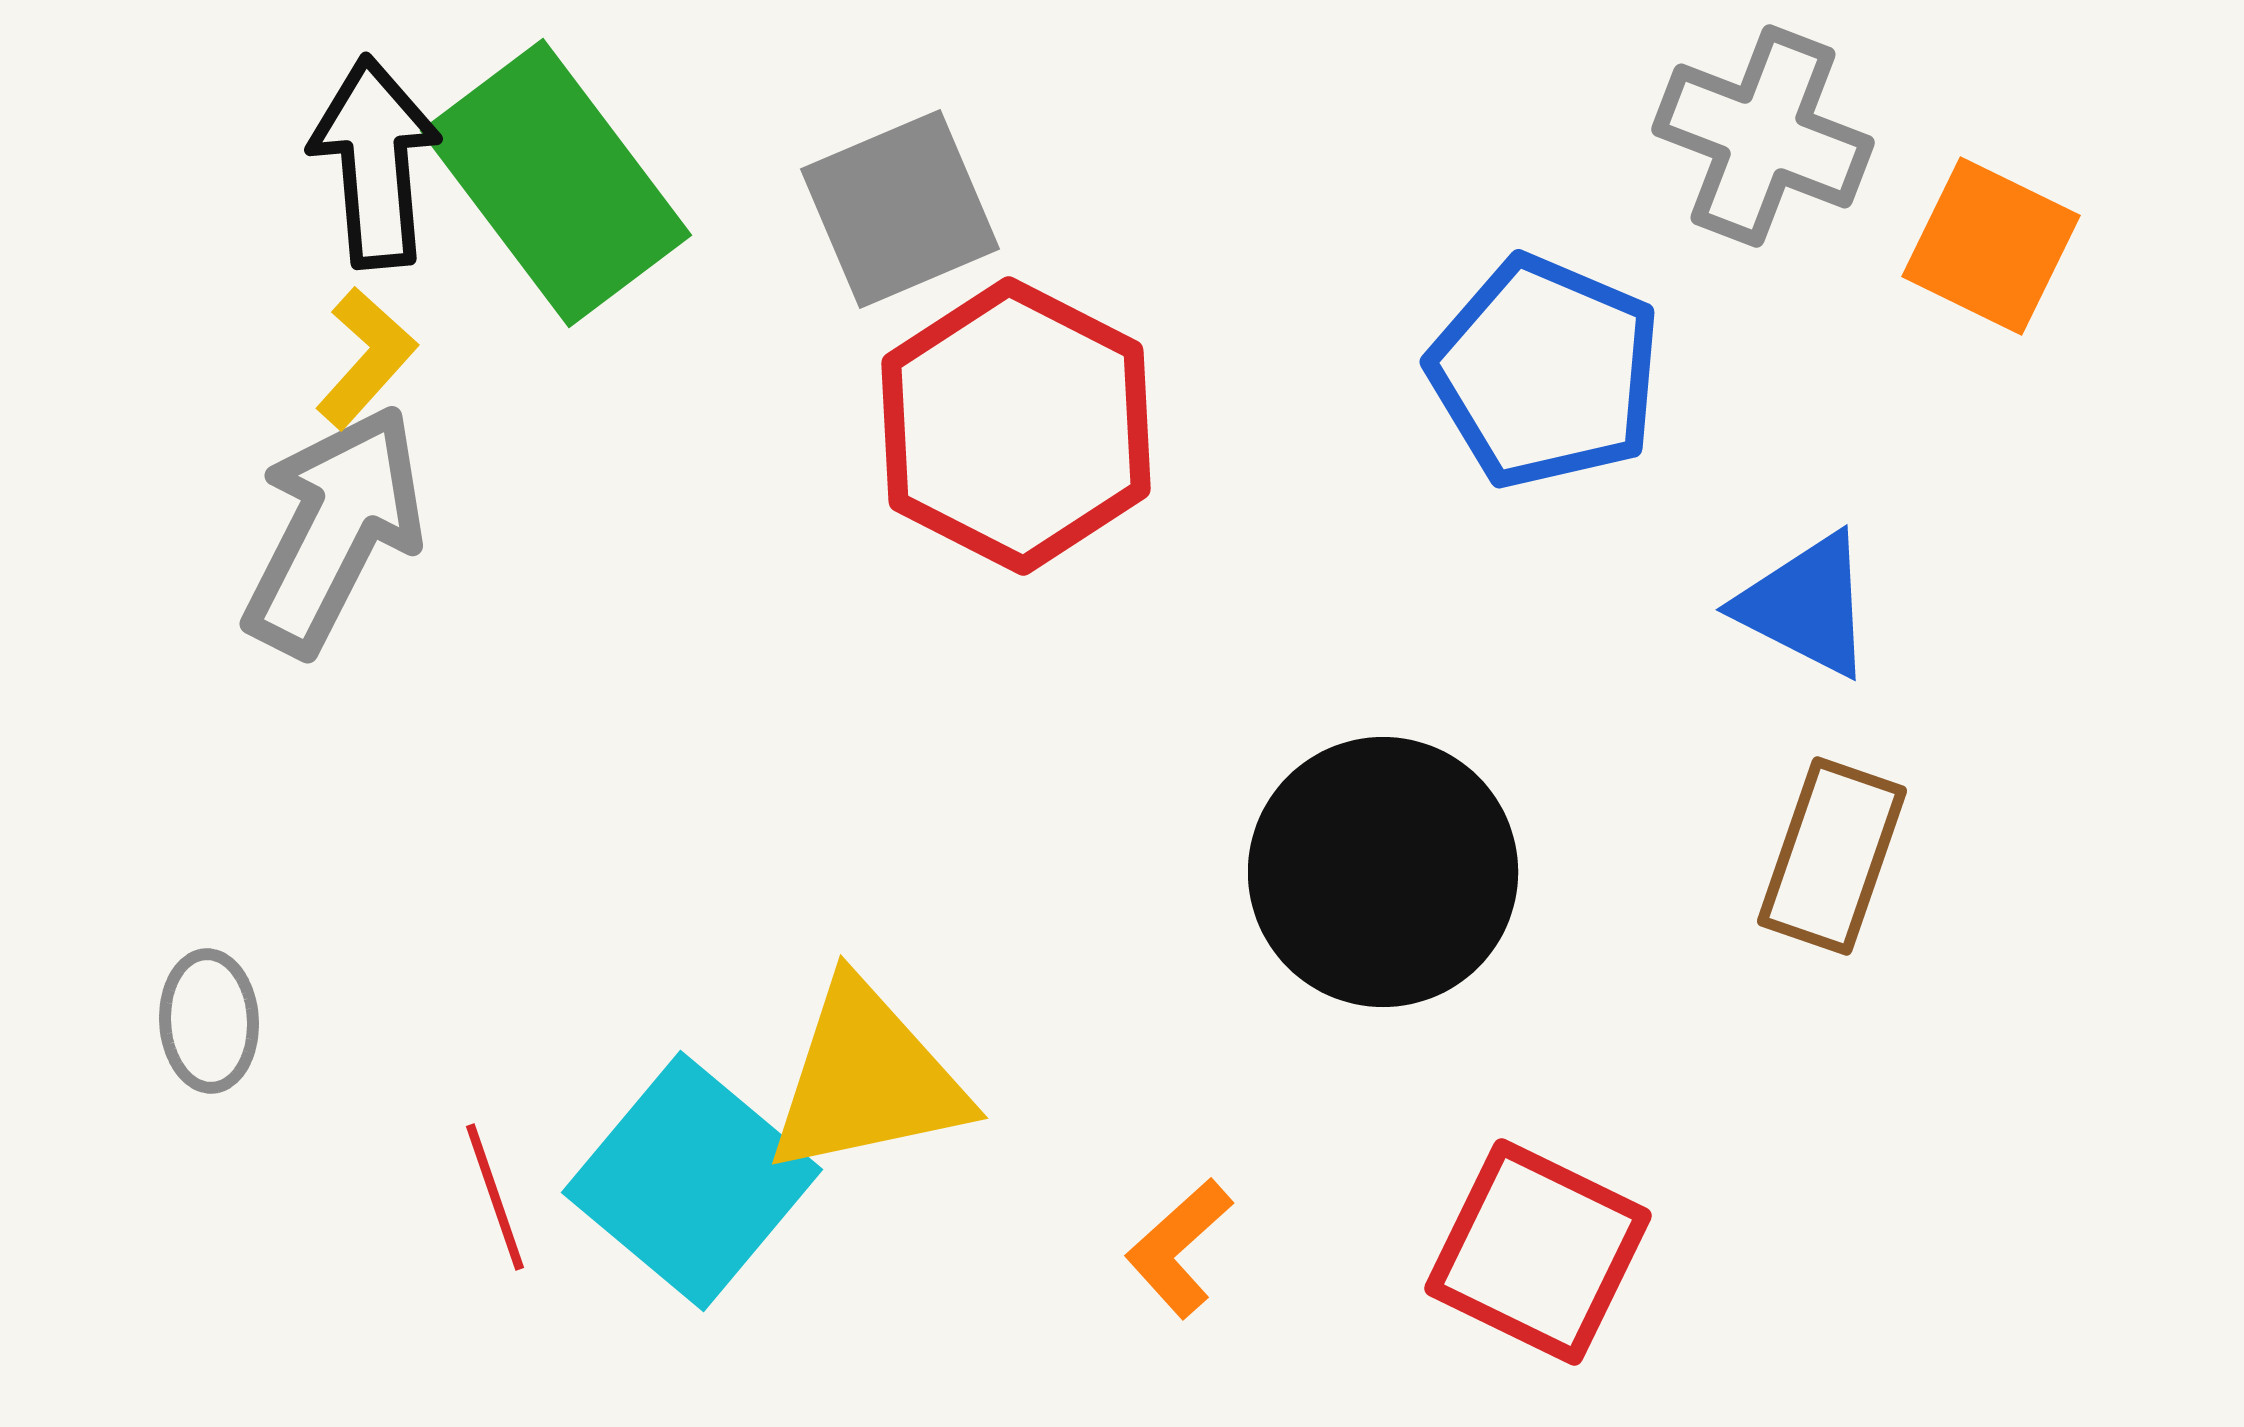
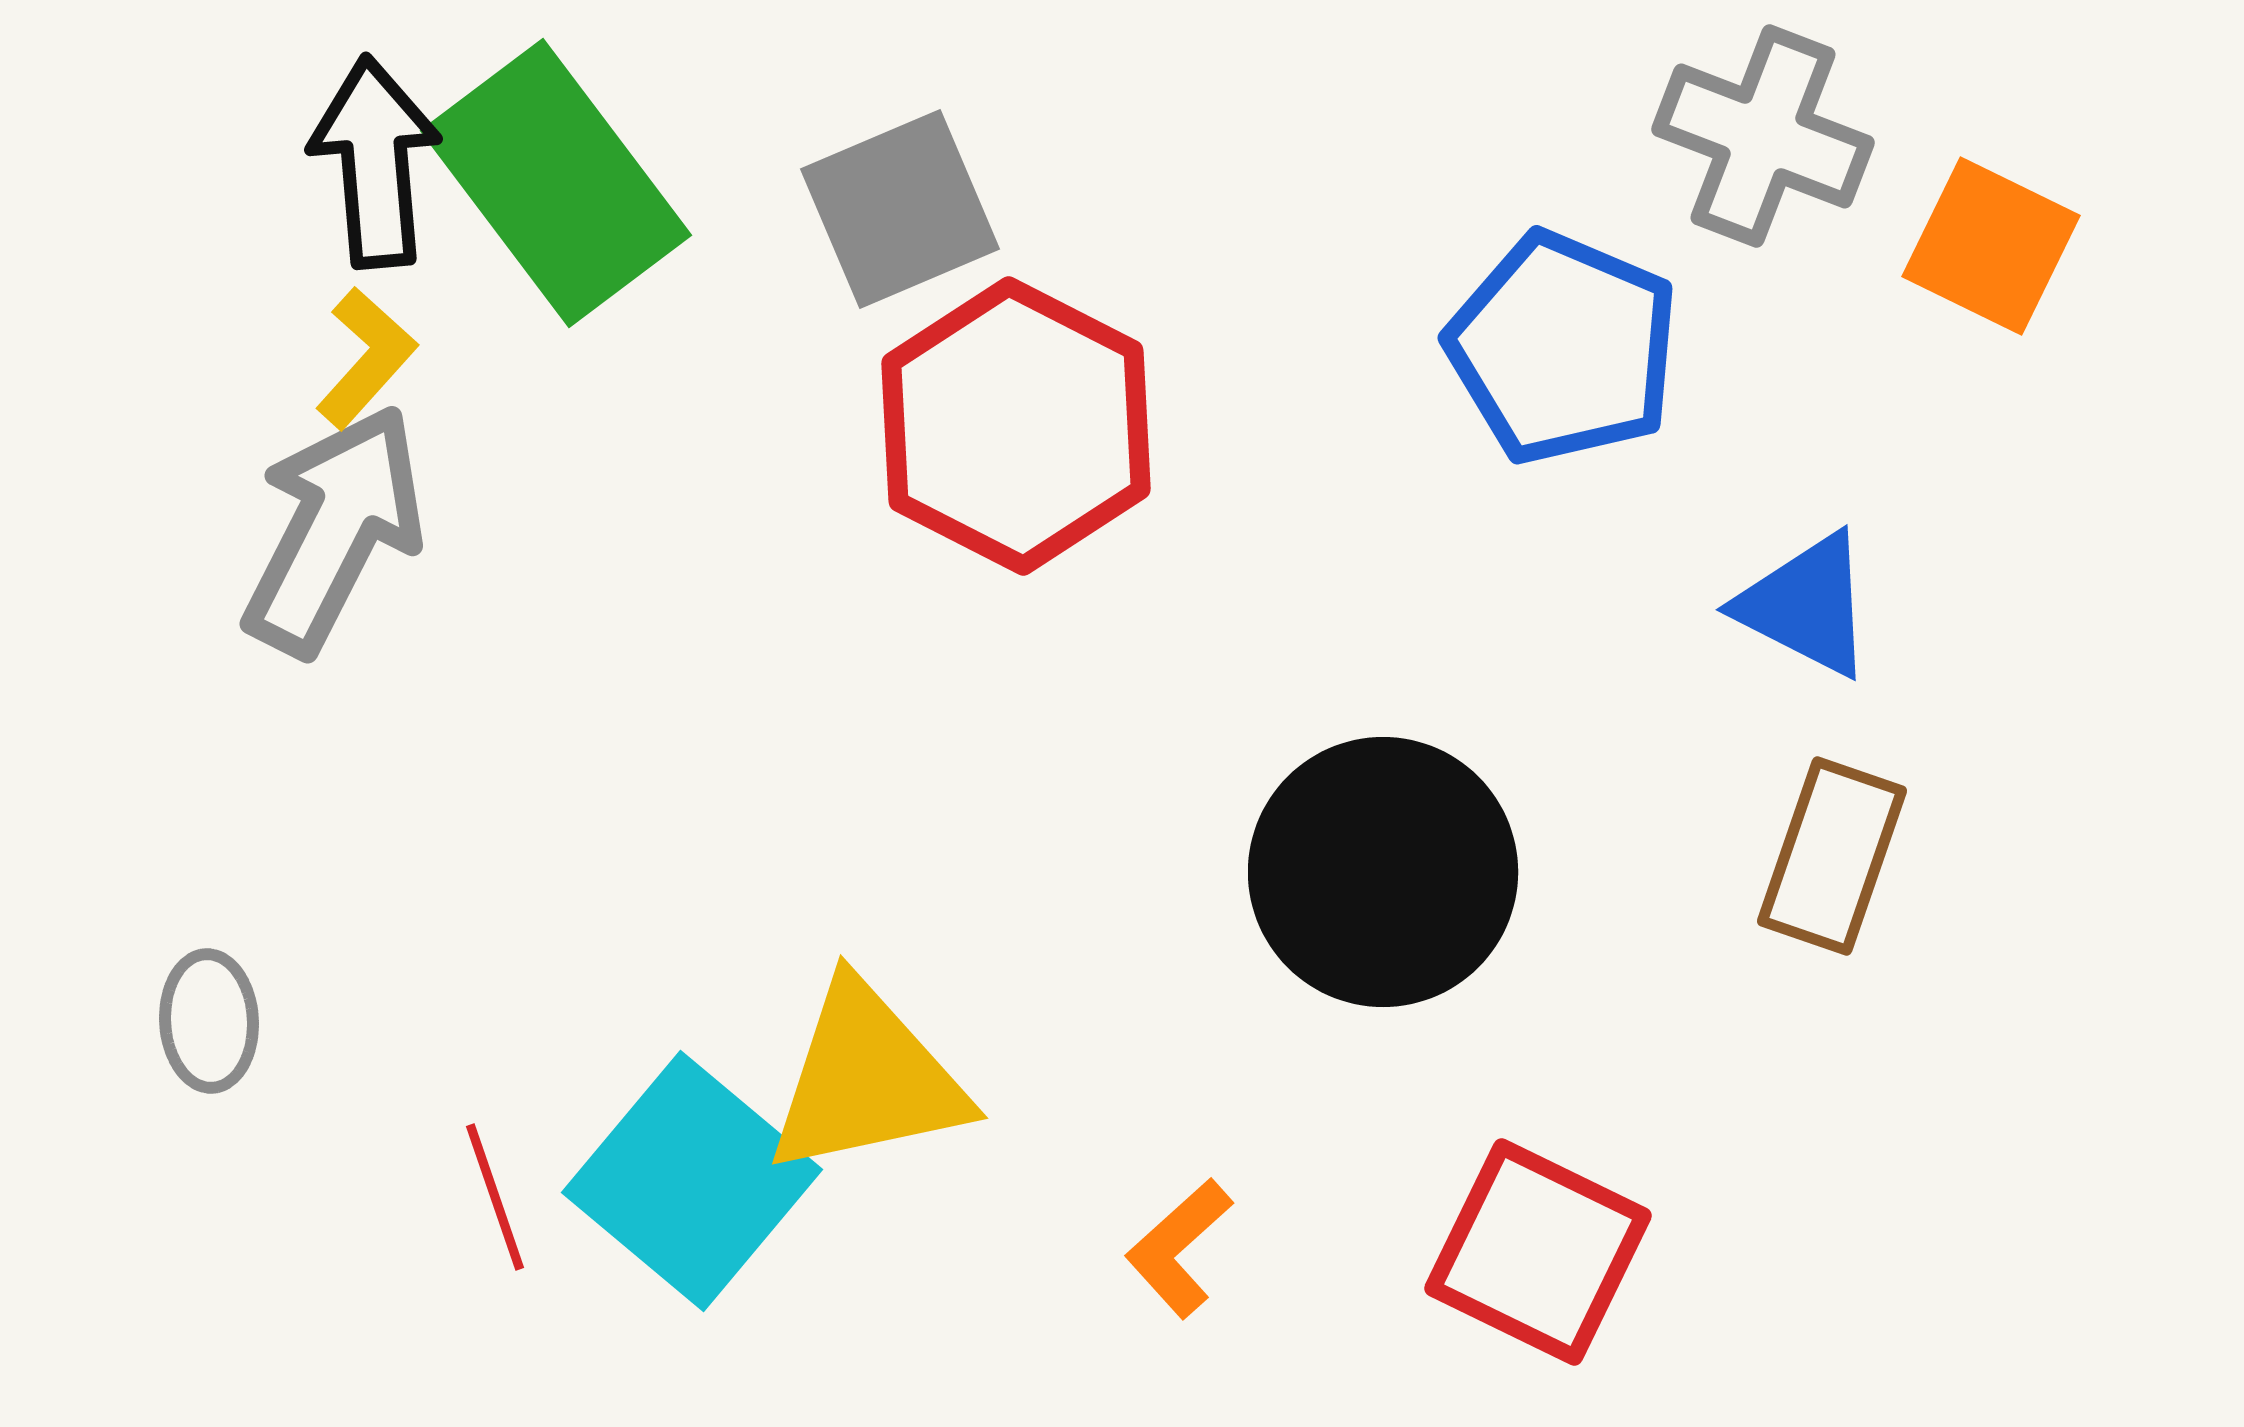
blue pentagon: moved 18 px right, 24 px up
